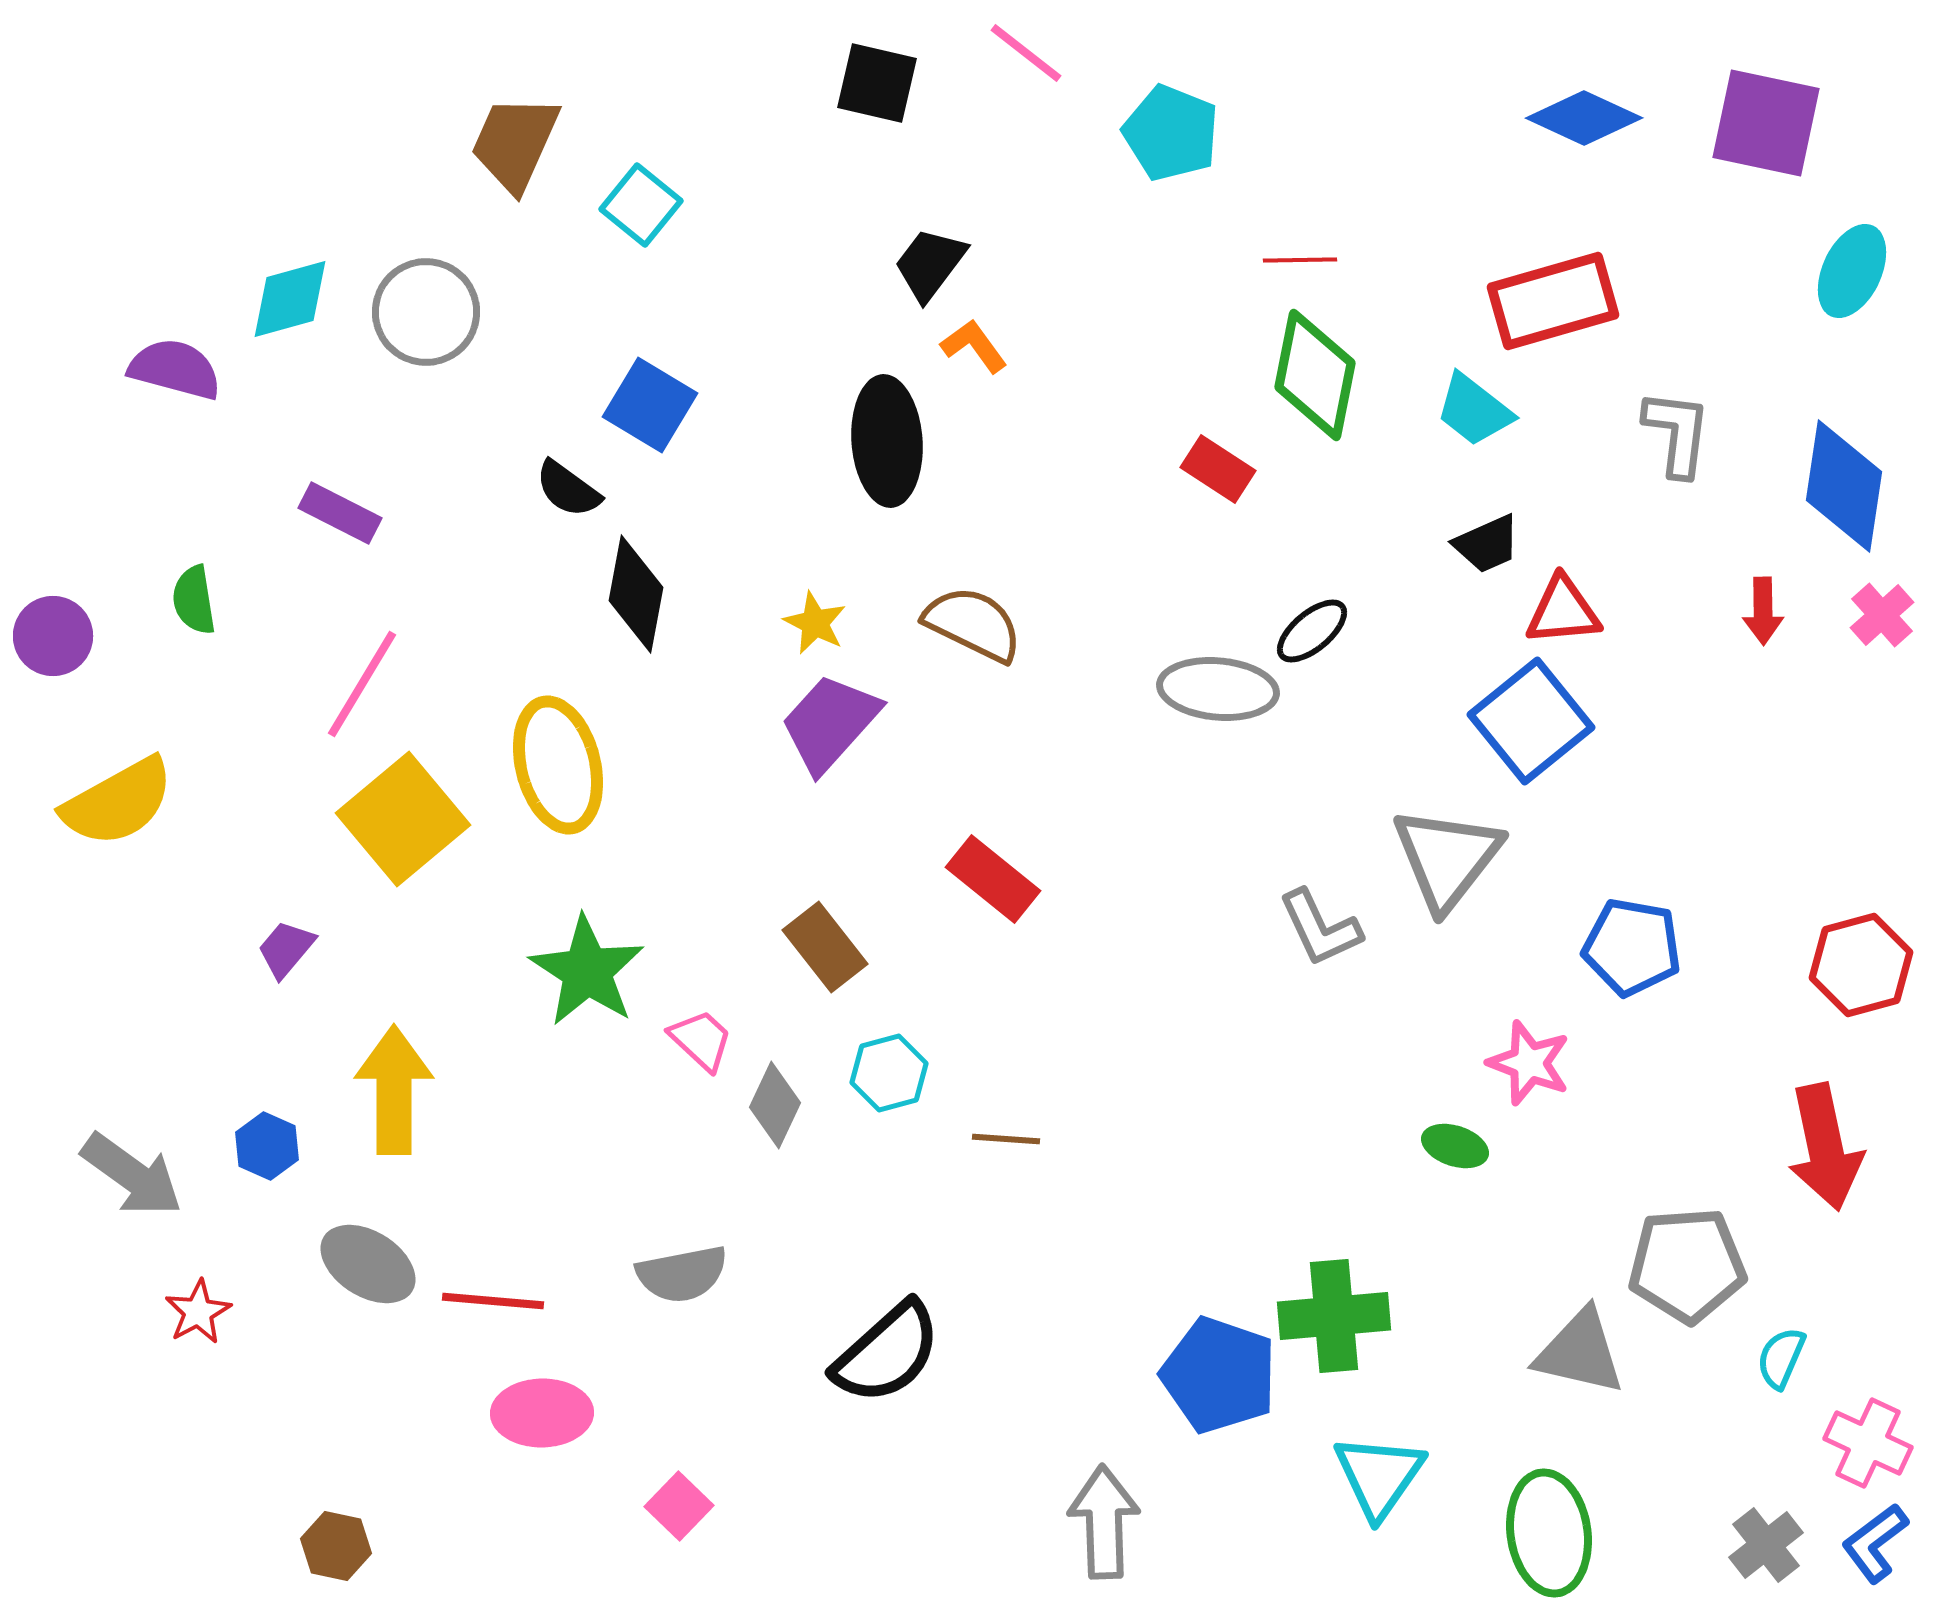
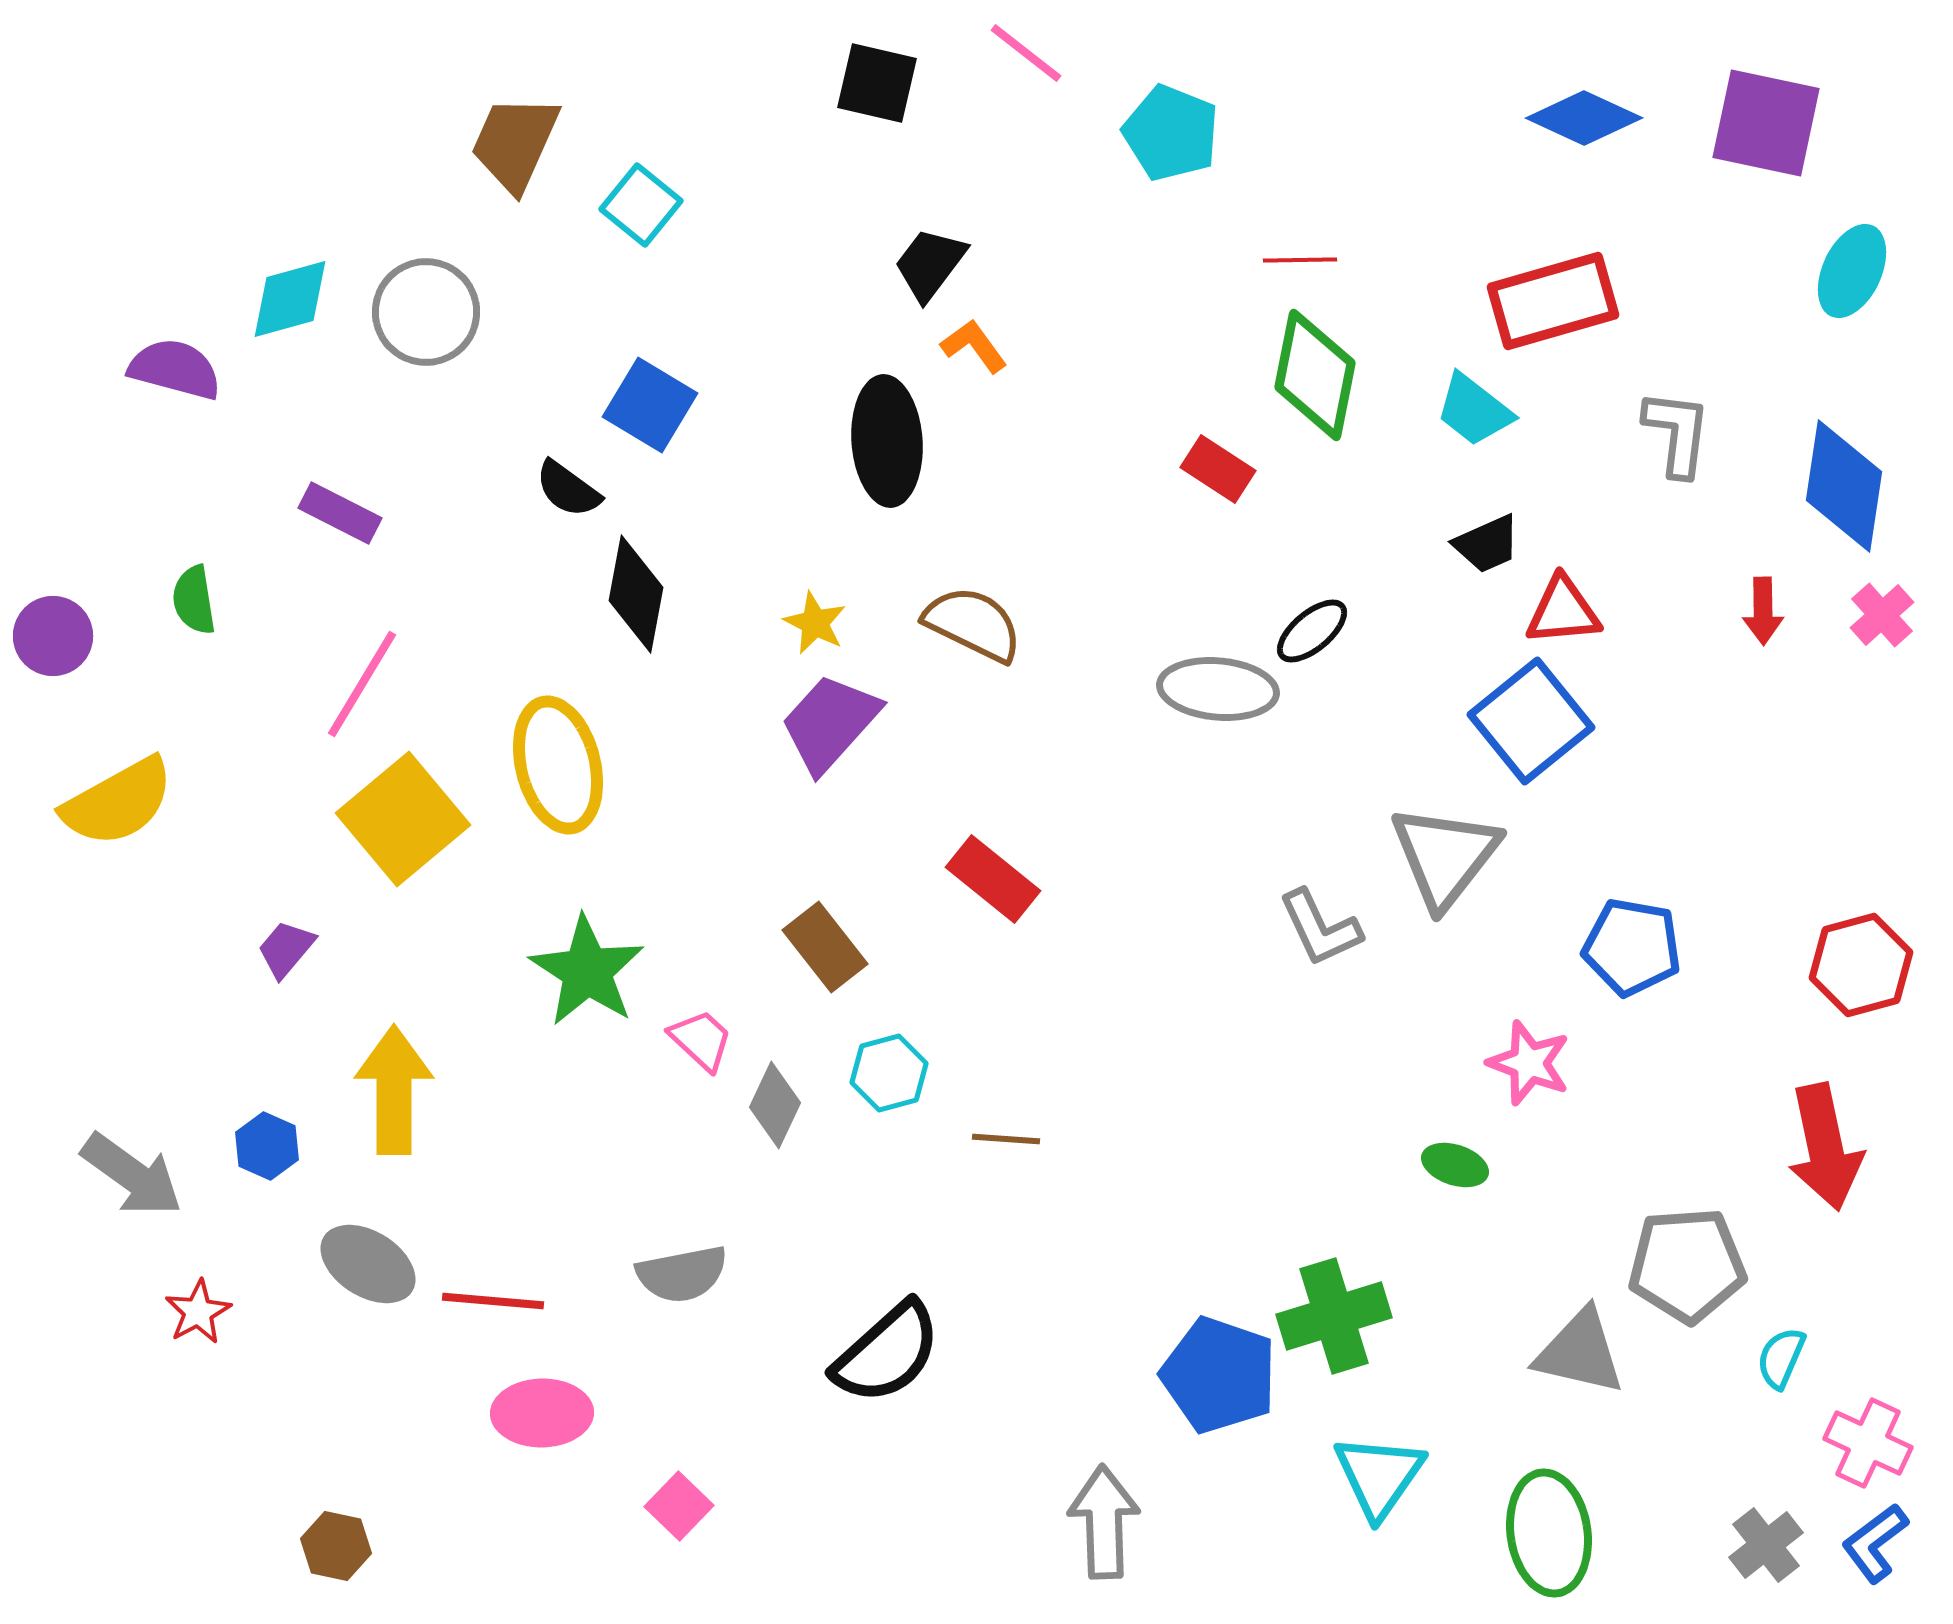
gray triangle at (1447, 858): moved 2 px left, 2 px up
green ellipse at (1455, 1146): moved 19 px down
green cross at (1334, 1316): rotated 12 degrees counterclockwise
